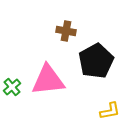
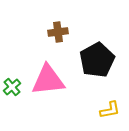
brown cross: moved 8 px left, 1 px down; rotated 18 degrees counterclockwise
black pentagon: moved 1 px right, 1 px up
yellow L-shape: moved 1 px up
